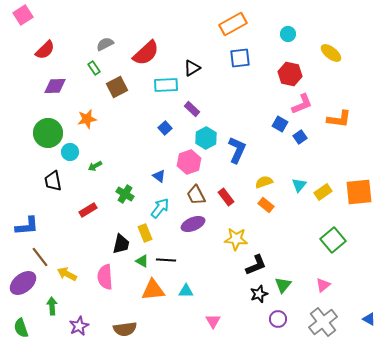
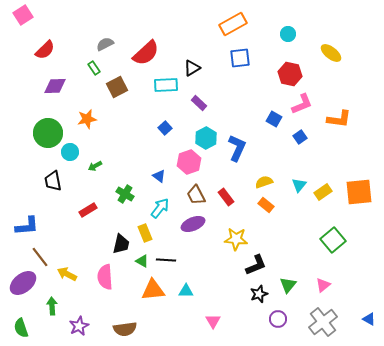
purple rectangle at (192, 109): moved 7 px right, 6 px up
blue square at (280, 124): moved 6 px left, 5 px up
blue L-shape at (237, 150): moved 2 px up
green triangle at (283, 285): moved 5 px right
